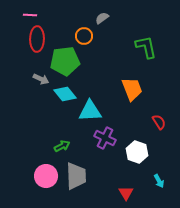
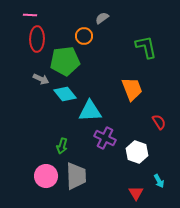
green arrow: rotated 133 degrees clockwise
red triangle: moved 10 px right
